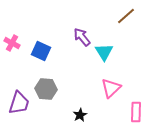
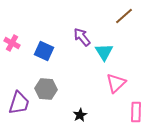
brown line: moved 2 px left
blue square: moved 3 px right
pink triangle: moved 5 px right, 5 px up
